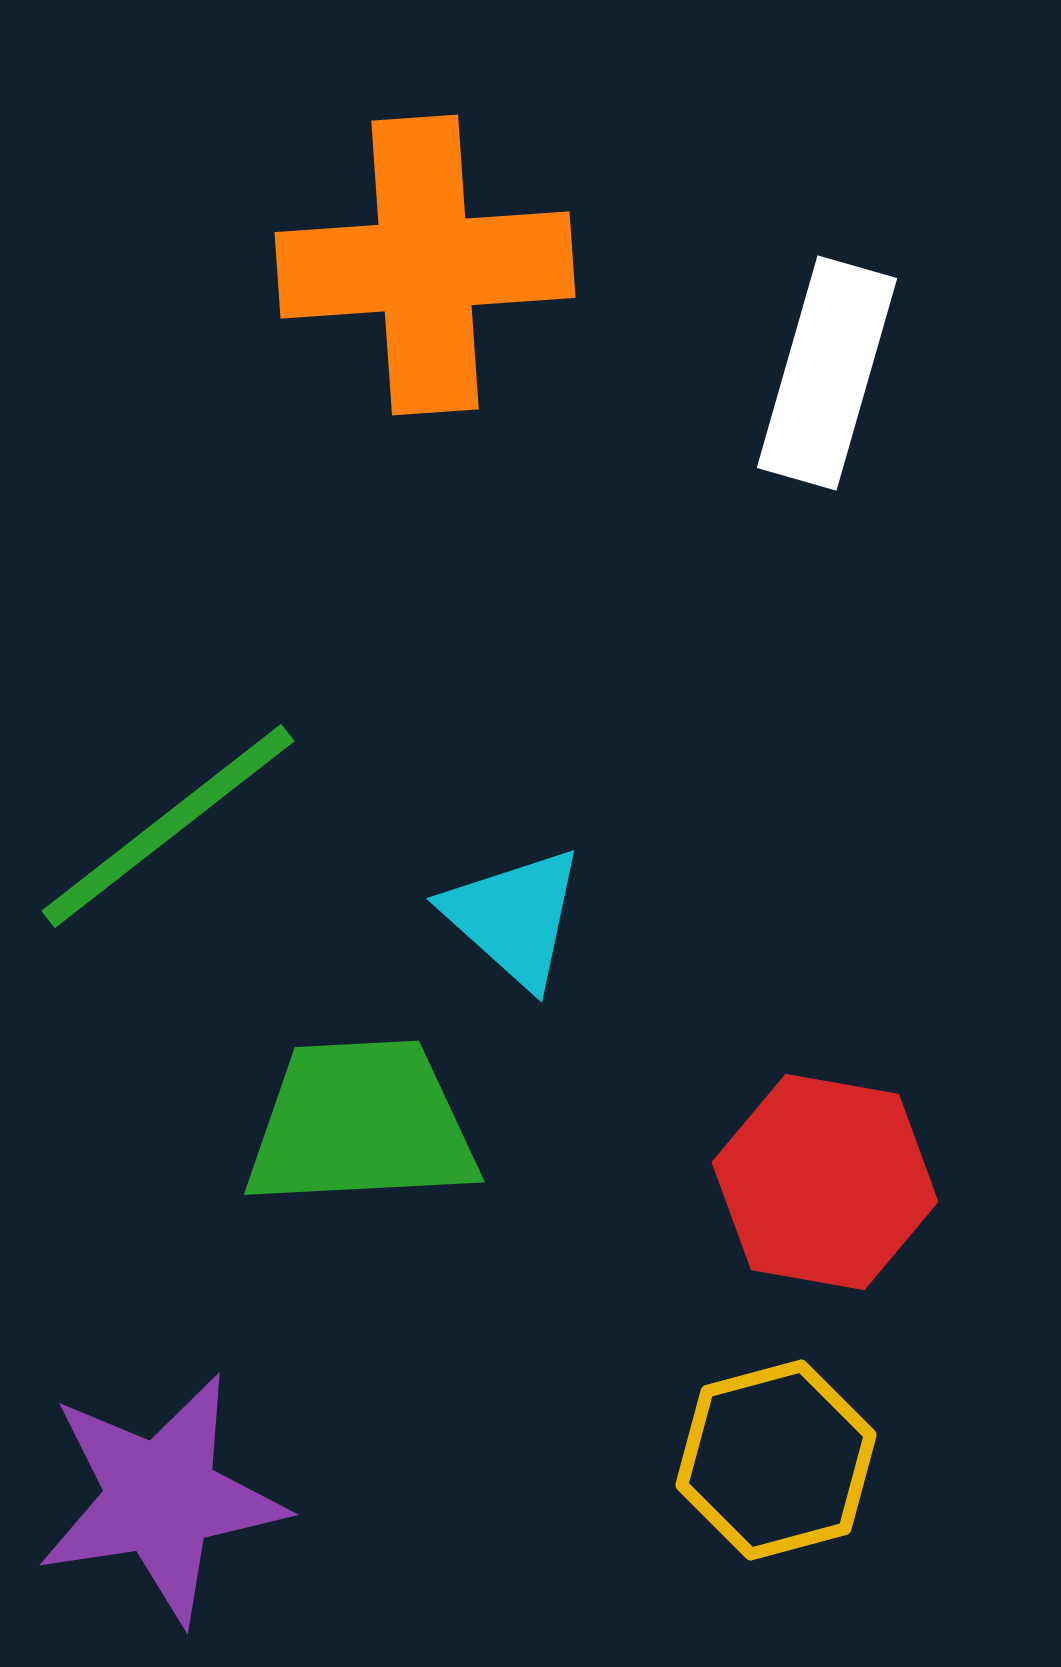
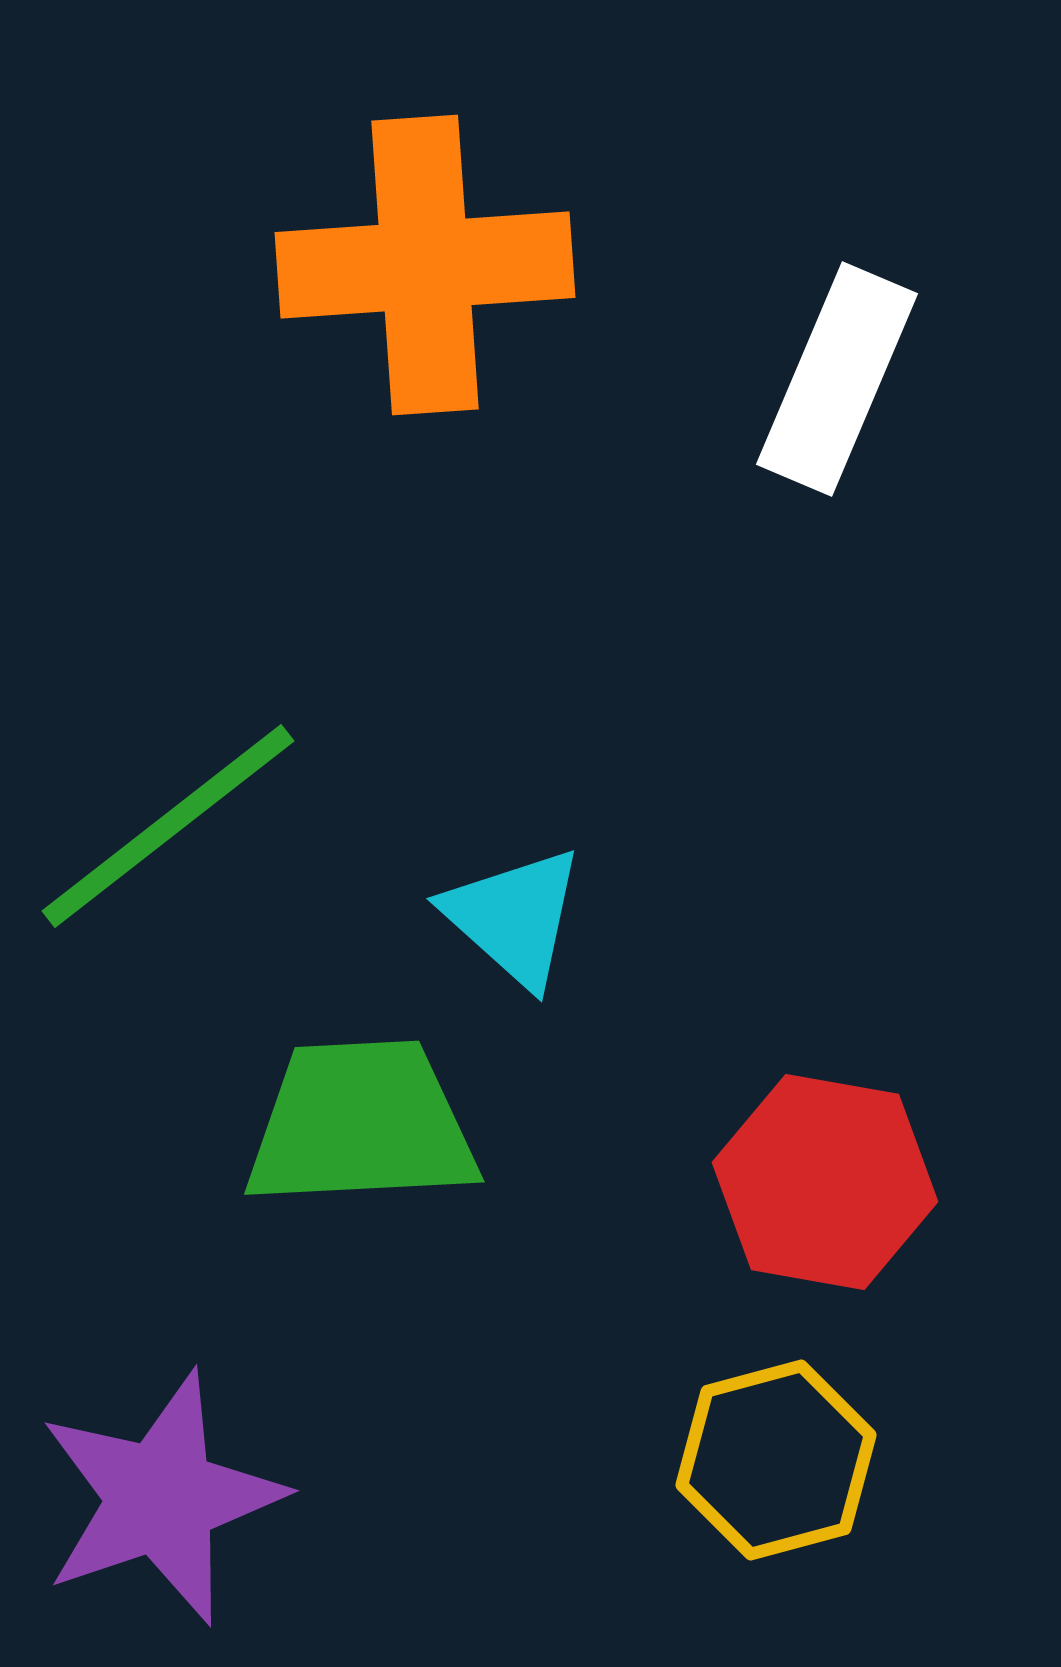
white rectangle: moved 10 px right, 6 px down; rotated 7 degrees clockwise
purple star: rotated 10 degrees counterclockwise
